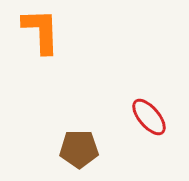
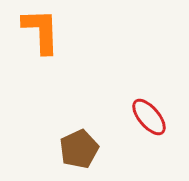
brown pentagon: rotated 24 degrees counterclockwise
